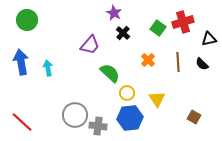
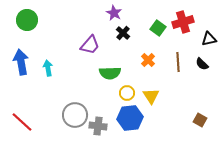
green semicircle: rotated 135 degrees clockwise
yellow triangle: moved 6 px left, 3 px up
brown square: moved 6 px right, 3 px down
